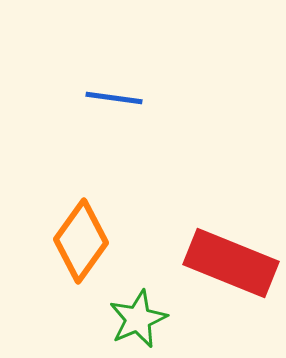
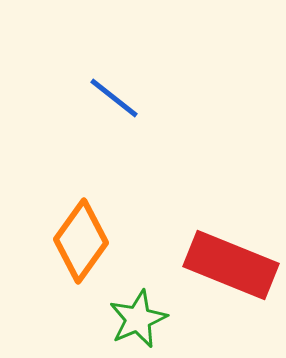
blue line: rotated 30 degrees clockwise
red rectangle: moved 2 px down
